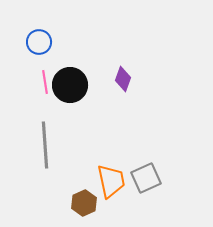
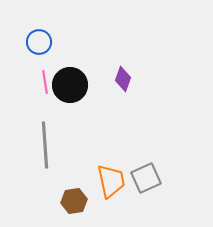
brown hexagon: moved 10 px left, 2 px up; rotated 15 degrees clockwise
